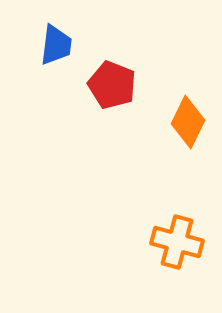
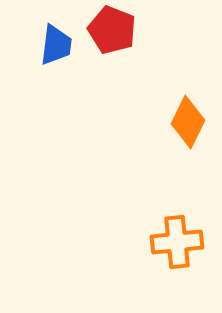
red pentagon: moved 55 px up
orange cross: rotated 21 degrees counterclockwise
